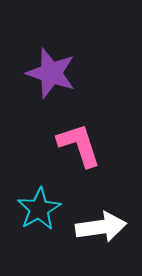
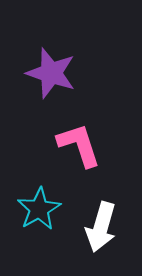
white arrow: rotated 114 degrees clockwise
